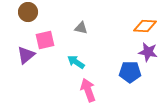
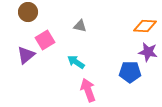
gray triangle: moved 1 px left, 2 px up
pink square: rotated 18 degrees counterclockwise
